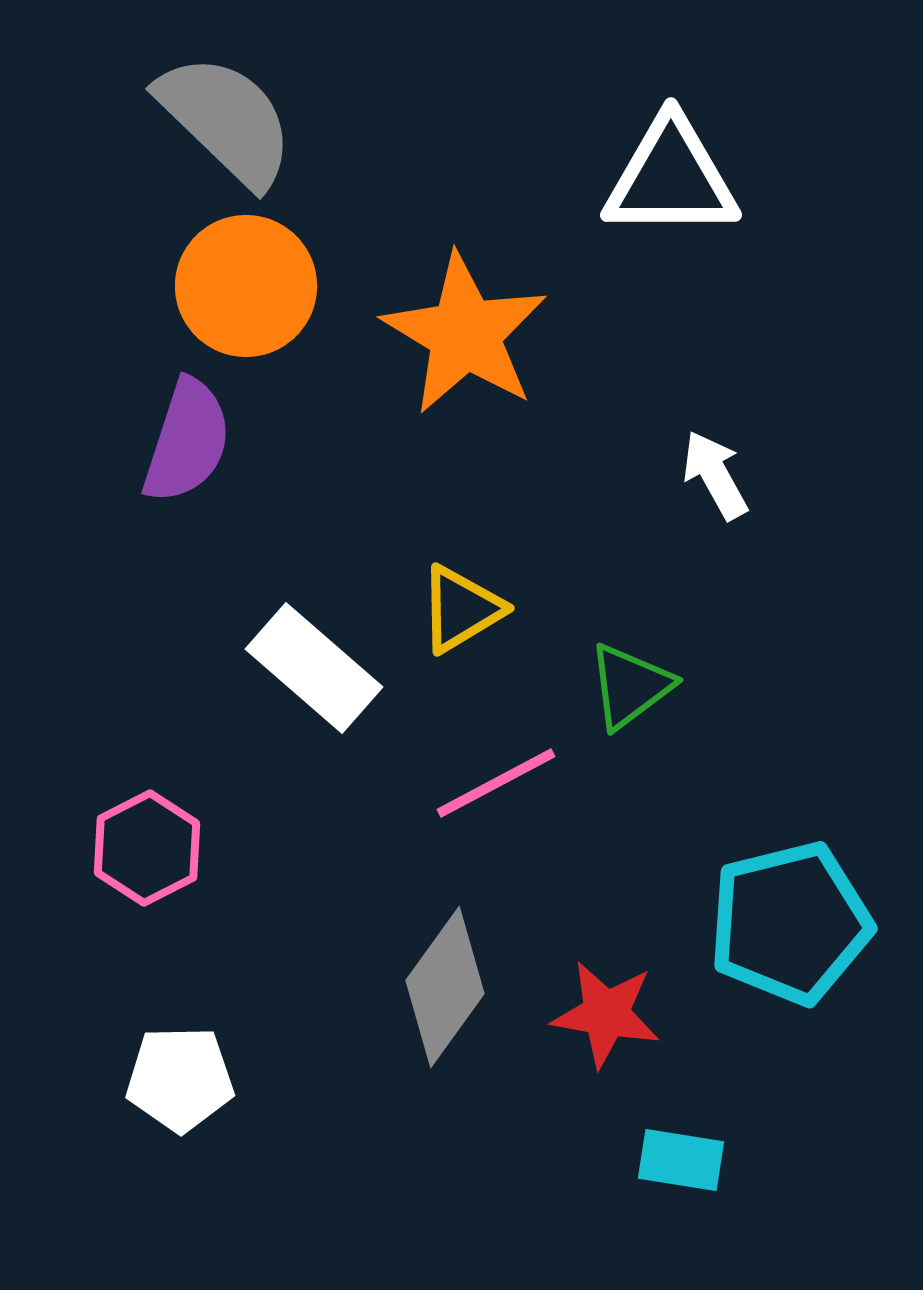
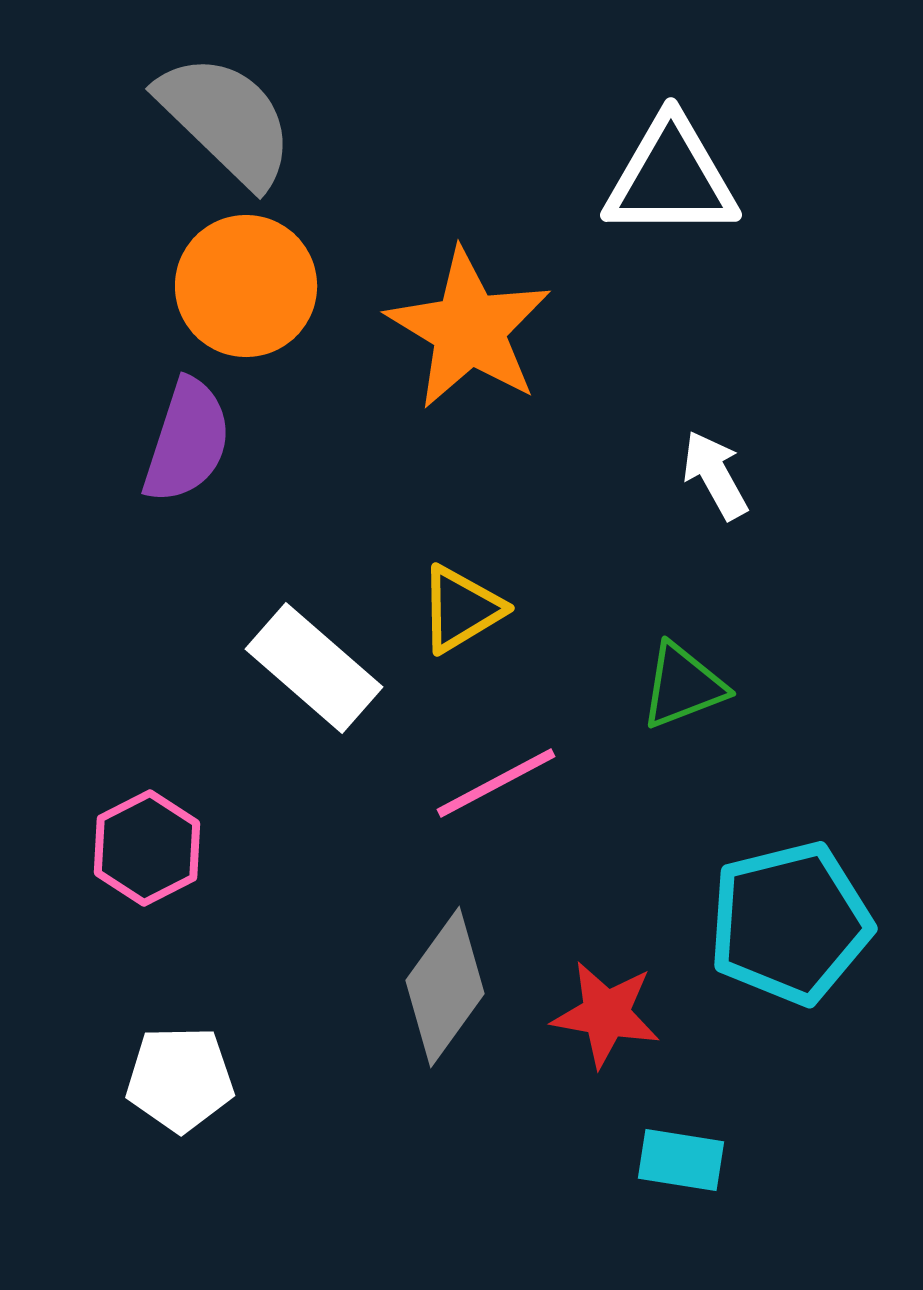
orange star: moved 4 px right, 5 px up
green triangle: moved 53 px right; rotated 16 degrees clockwise
